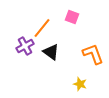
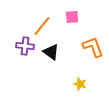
pink square: rotated 24 degrees counterclockwise
orange line: moved 2 px up
purple cross: rotated 36 degrees clockwise
orange L-shape: moved 7 px up
